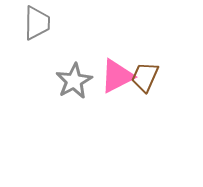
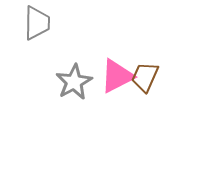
gray star: moved 1 px down
